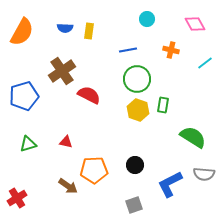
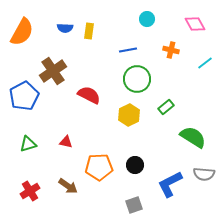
brown cross: moved 9 px left
blue pentagon: rotated 12 degrees counterclockwise
green rectangle: moved 3 px right, 2 px down; rotated 42 degrees clockwise
yellow hexagon: moved 9 px left, 5 px down; rotated 15 degrees clockwise
orange pentagon: moved 5 px right, 3 px up
red cross: moved 13 px right, 7 px up
